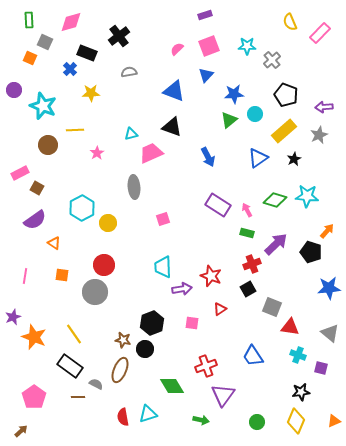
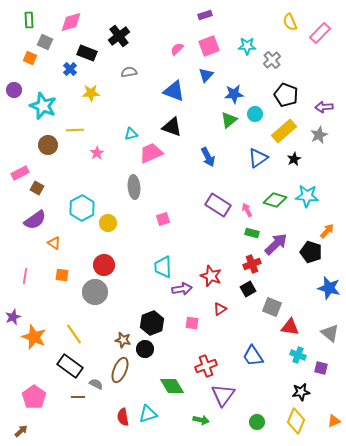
green rectangle at (247, 233): moved 5 px right
blue star at (329, 288): rotated 20 degrees clockwise
